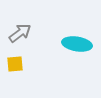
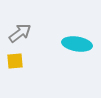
yellow square: moved 3 px up
